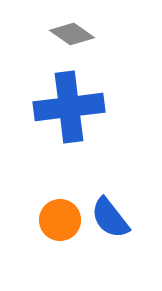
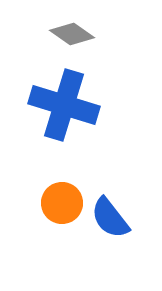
blue cross: moved 5 px left, 2 px up; rotated 24 degrees clockwise
orange circle: moved 2 px right, 17 px up
